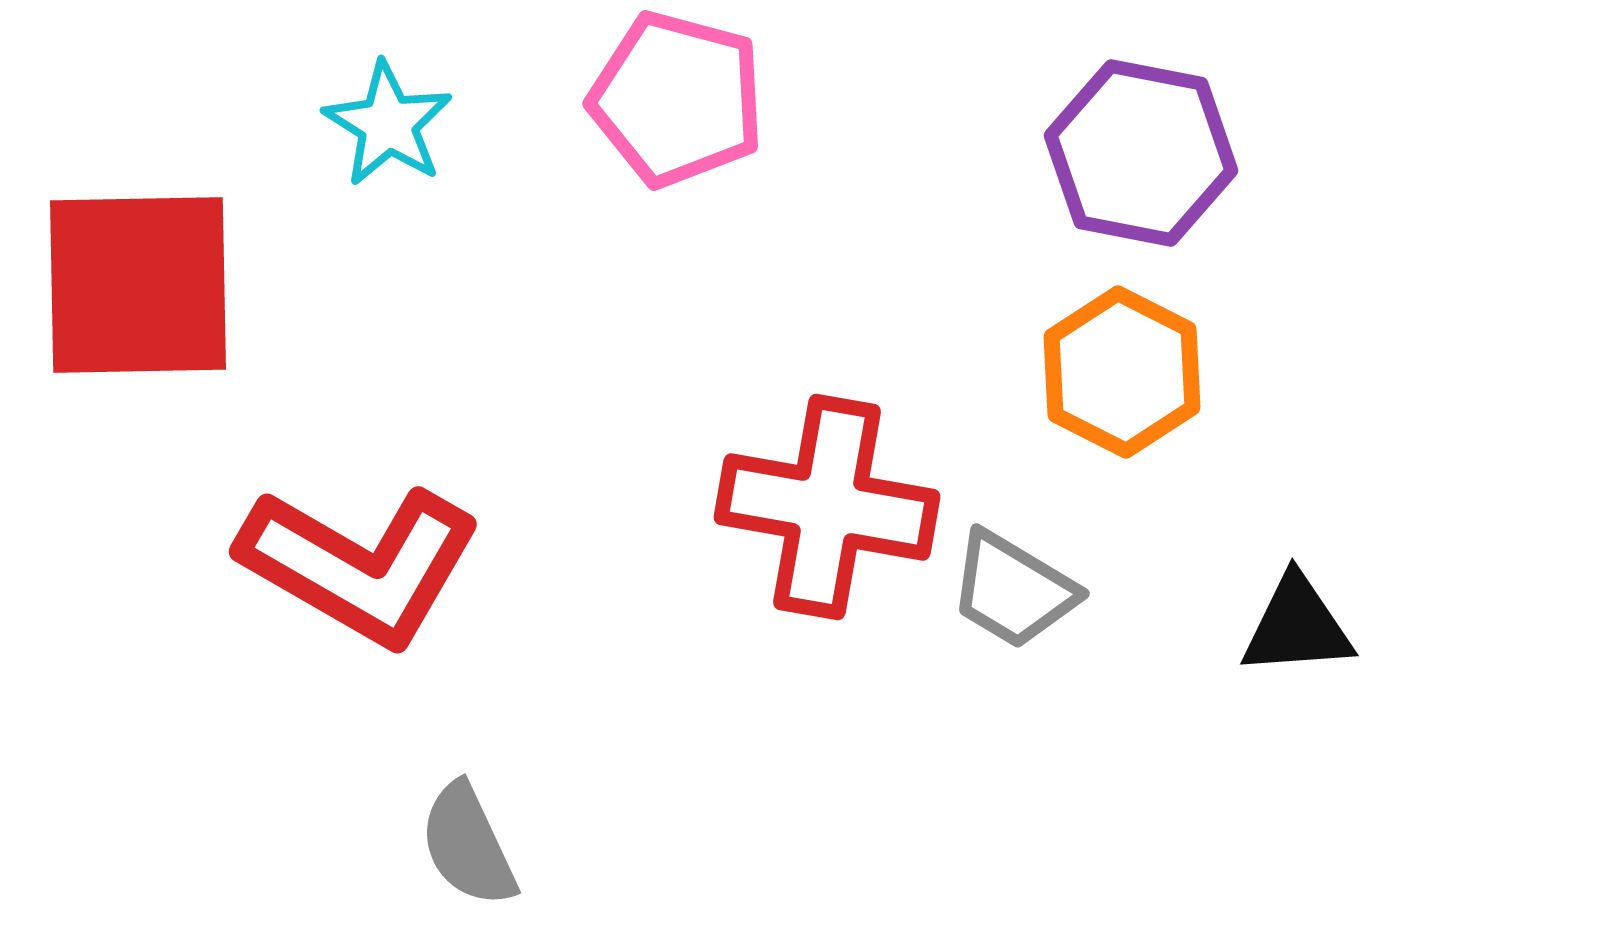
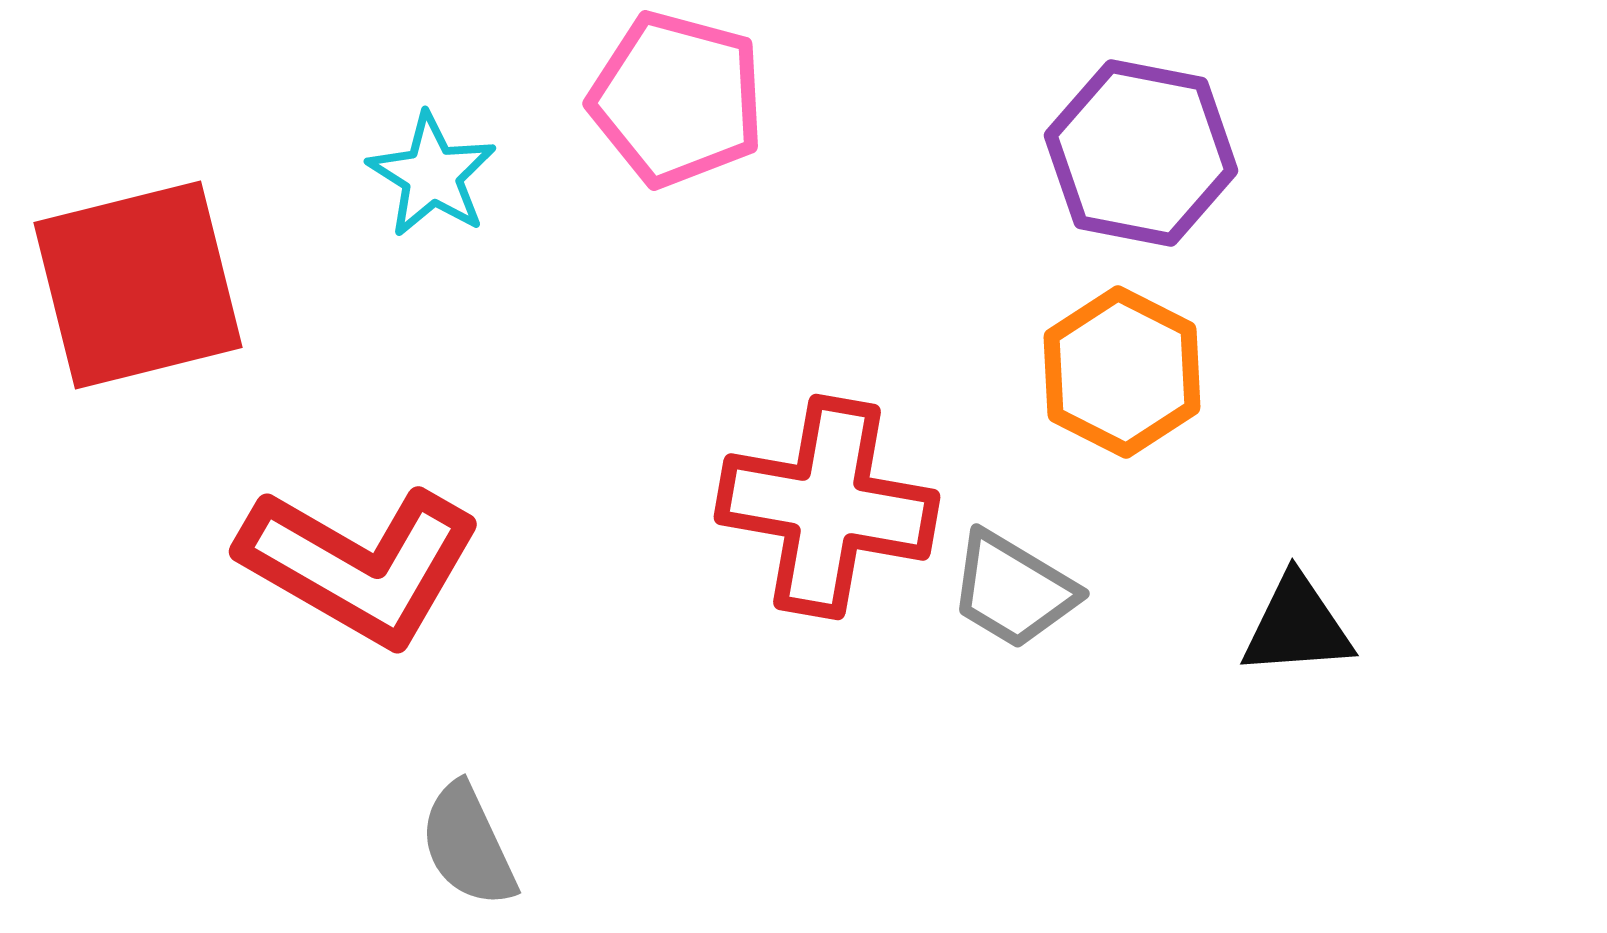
cyan star: moved 44 px right, 51 px down
red square: rotated 13 degrees counterclockwise
